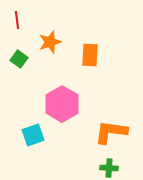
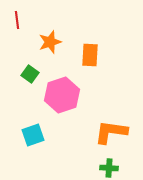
green square: moved 11 px right, 15 px down
pink hexagon: moved 9 px up; rotated 12 degrees clockwise
